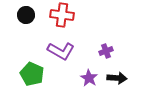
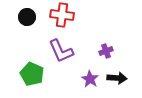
black circle: moved 1 px right, 2 px down
purple L-shape: rotated 36 degrees clockwise
purple star: moved 1 px right, 1 px down
